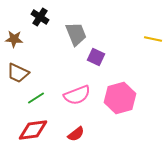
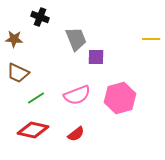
black cross: rotated 12 degrees counterclockwise
gray trapezoid: moved 5 px down
yellow line: moved 2 px left; rotated 12 degrees counterclockwise
purple square: rotated 24 degrees counterclockwise
red diamond: rotated 20 degrees clockwise
